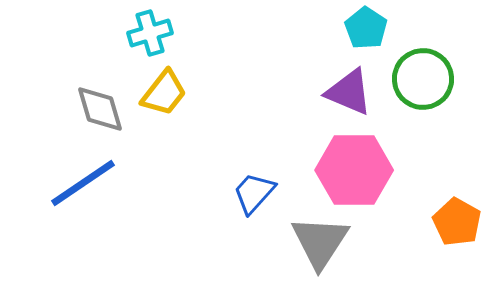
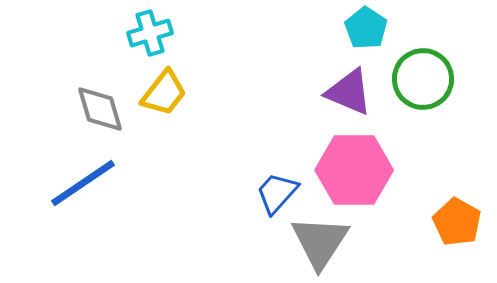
blue trapezoid: moved 23 px right
